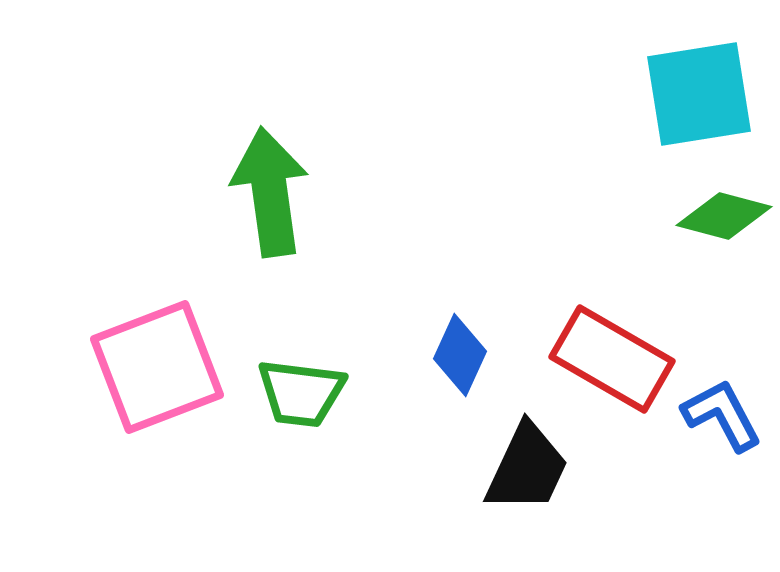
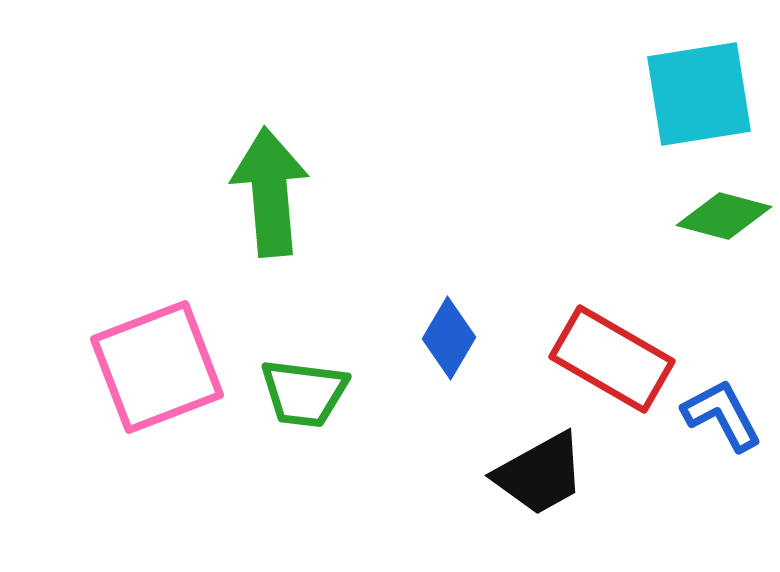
green arrow: rotated 3 degrees clockwise
blue diamond: moved 11 px left, 17 px up; rotated 6 degrees clockwise
green trapezoid: moved 3 px right
black trapezoid: moved 13 px right, 6 px down; rotated 36 degrees clockwise
